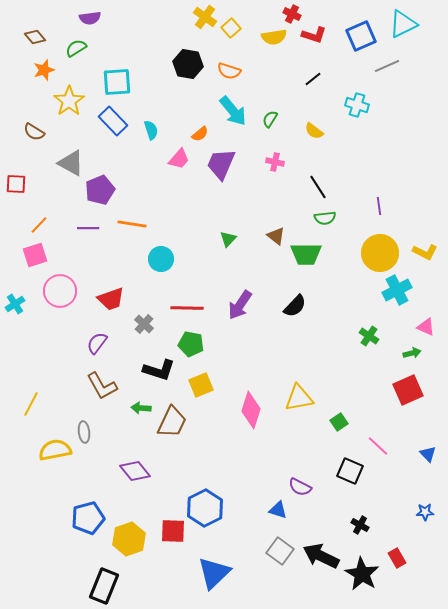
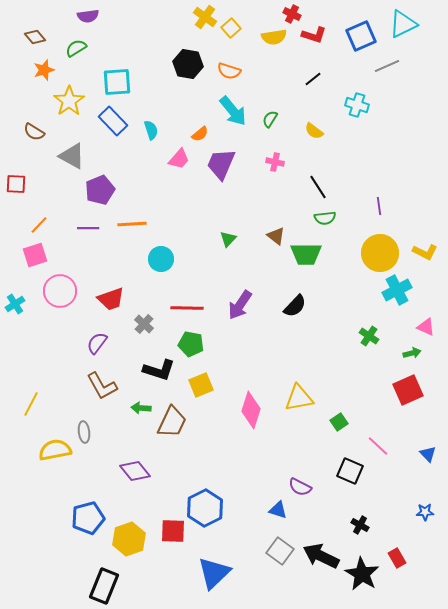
purple semicircle at (90, 18): moved 2 px left, 2 px up
gray triangle at (71, 163): moved 1 px right, 7 px up
orange line at (132, 224): rotated 12 degrees counterclockwise
